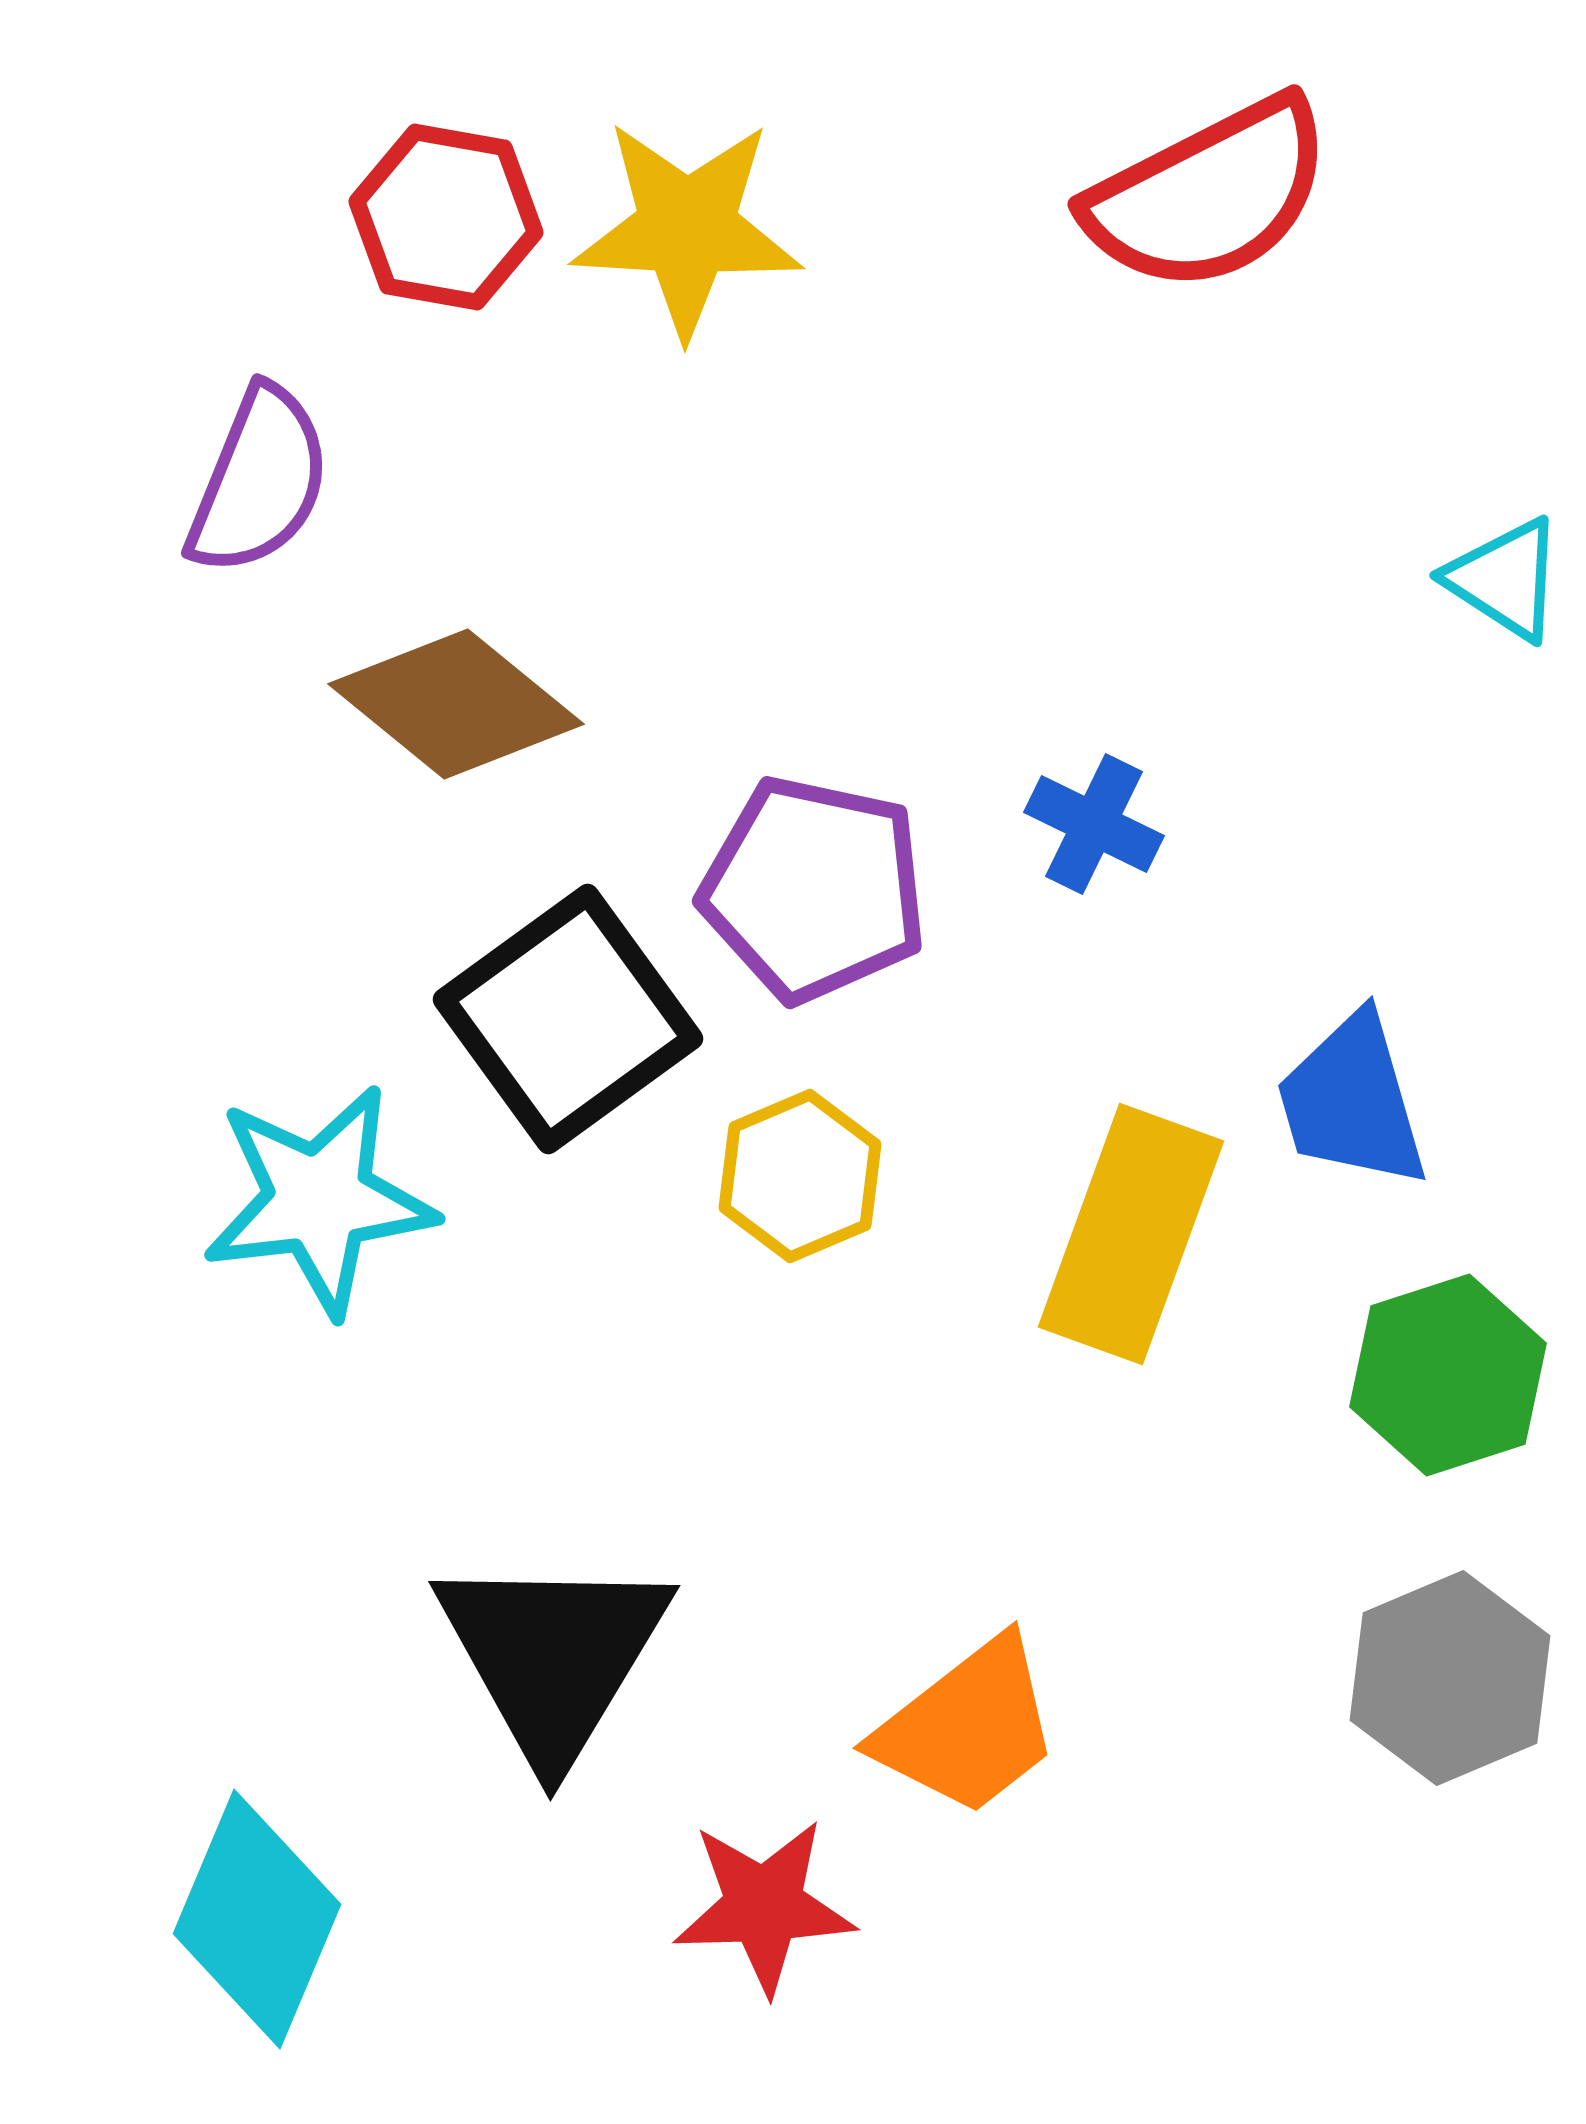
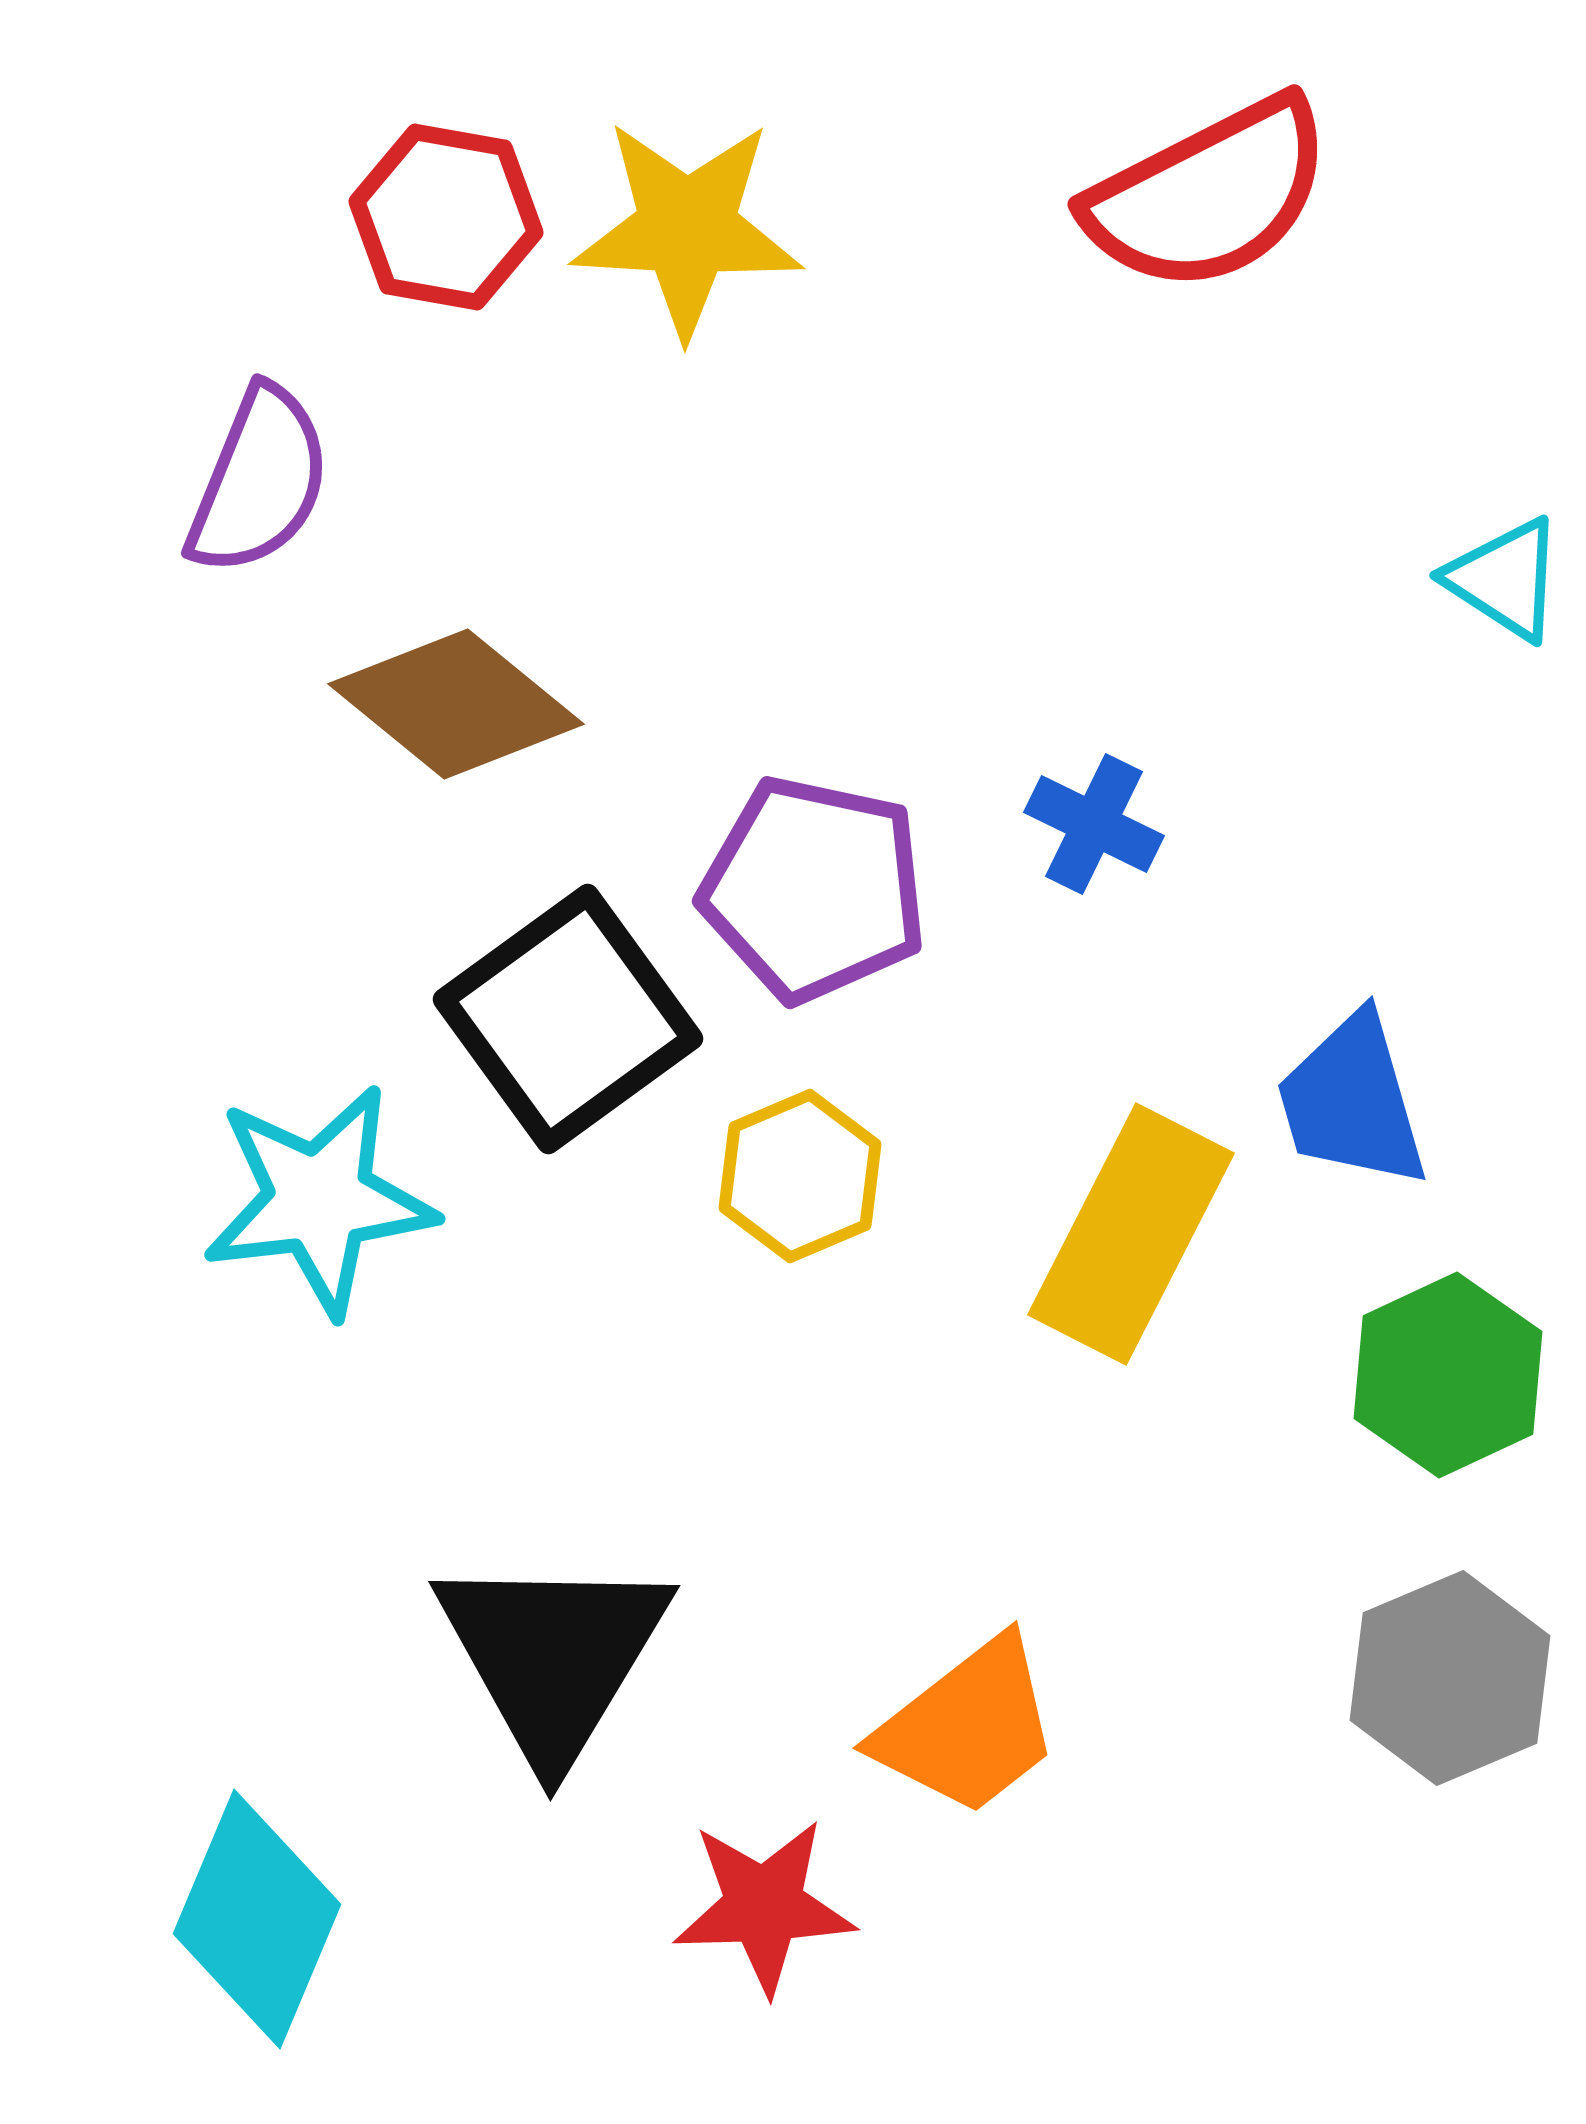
yellow rectangle: rotated 7 degrees clockwise
green hexagon: rotated 7 degrees counterclockwise
